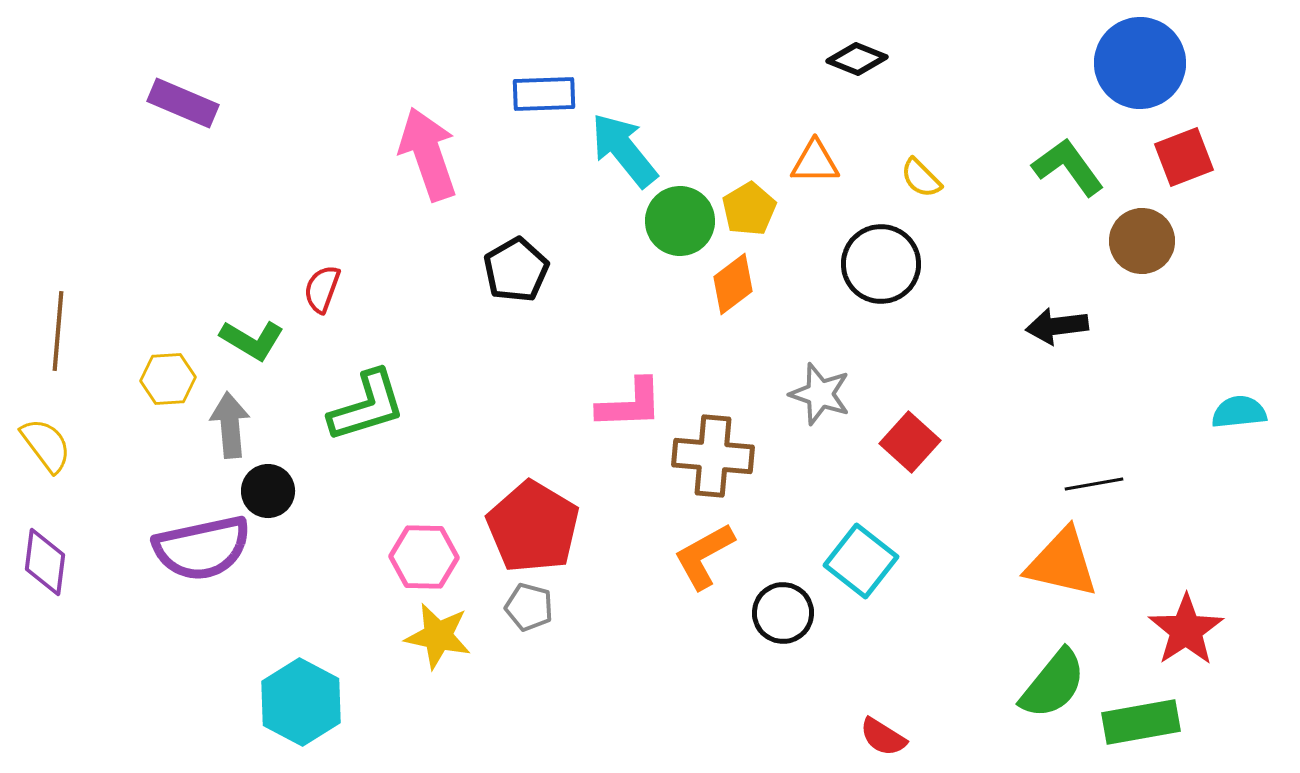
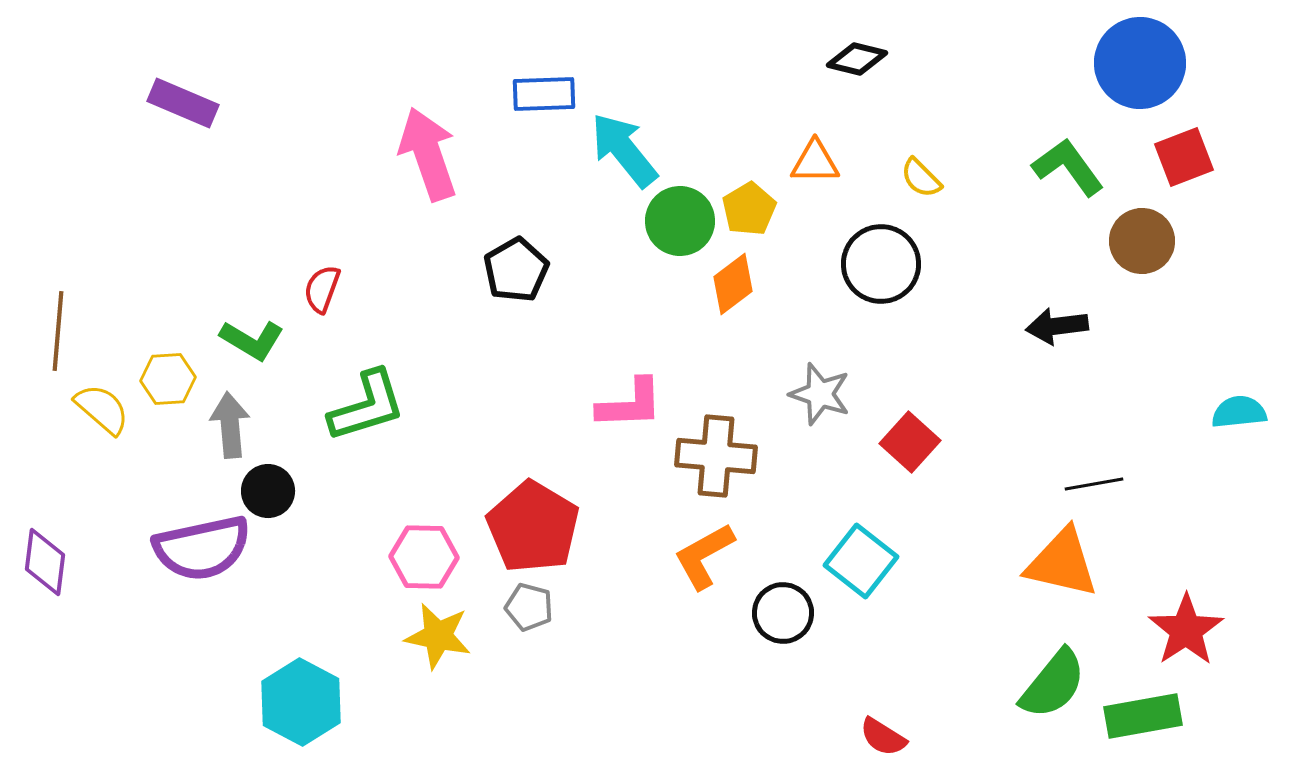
black diamond at (857, 59): rotated 8 degrees counterclockwise
yellow semicircle at (46, 445): moved 56 px right, 36 px up; rotated 12 degrees counterclockwise
brown cross at (713, 456): moved 3 px right
green rectangle at (1141, 722): moved 2 px right, 6 px up
